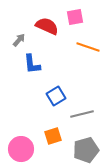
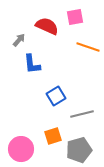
gray pentagon: moved 7 px left
